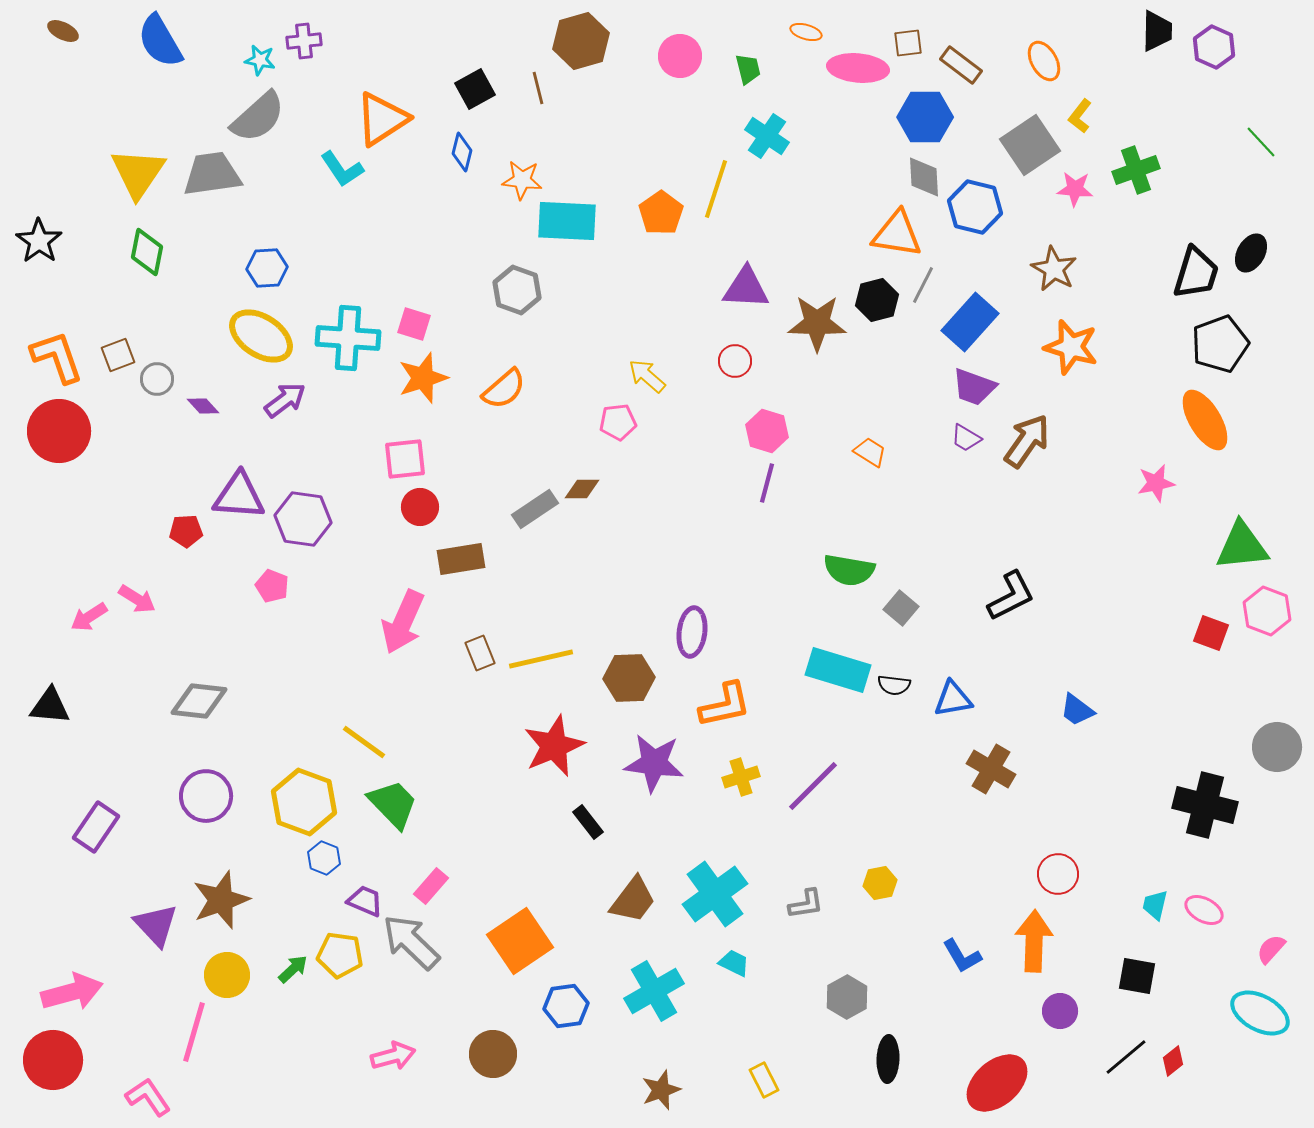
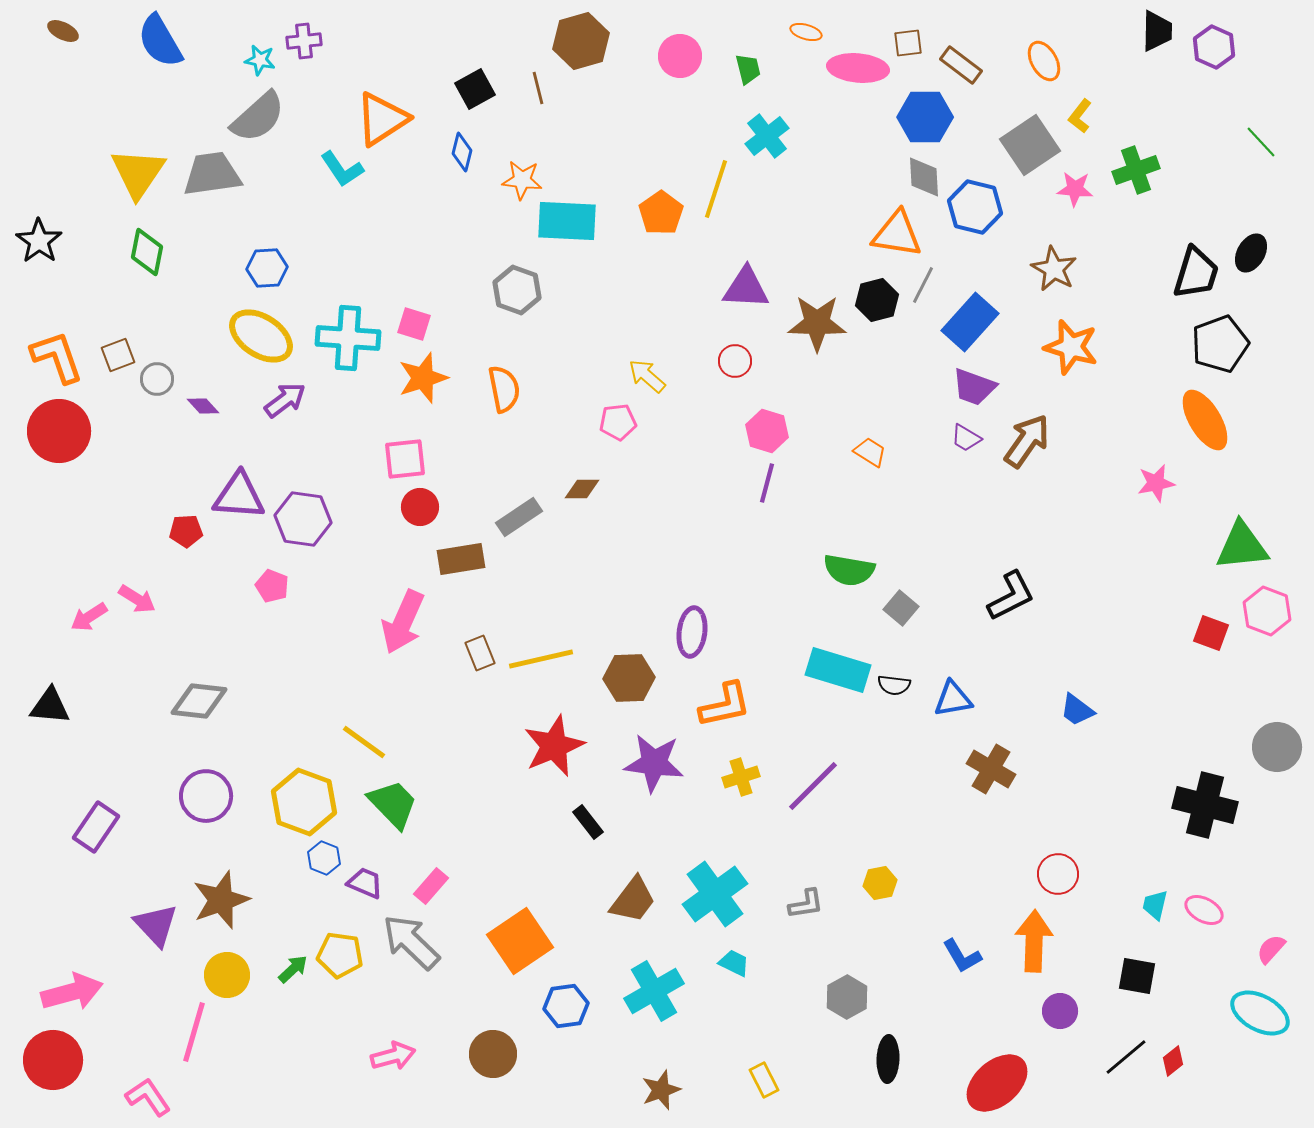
cyan cross at (767, 136): rotated 18 degrees clockwise
orange semicircle at (504, 389): rotated 60 degrees counterclockwise
gray rectangle at (535, 509): moved 16 px left, 8 px down
purple trapezoid at (365, 901): moved 18 px up
